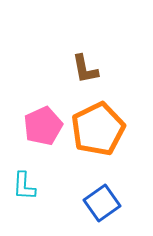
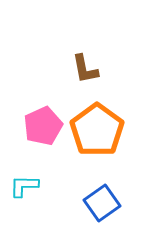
orange pentagon: moved 1 px left, 1 px down; rotated 10 degrees counterclockwise
cyan L-shape: rotated 88 degrees clockwise
